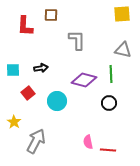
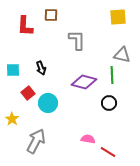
yellow square: moved 4 px left, 3 px down
gray triangle: moved 1 px left, 5 px down
black arrow: rotated 80 degrees clockwise
green line: moved 1 px right, 1 px down
purple diamond: moved 2 px down
cyan circle: moved 9 px left, 2 px down
yellow star: moved 2 px left, 3 px up
pink semicircle: moved 3 px up; rotated 112 degrees clockwise
red line: moved 2 px down; rotated 28 degrees clockwise
